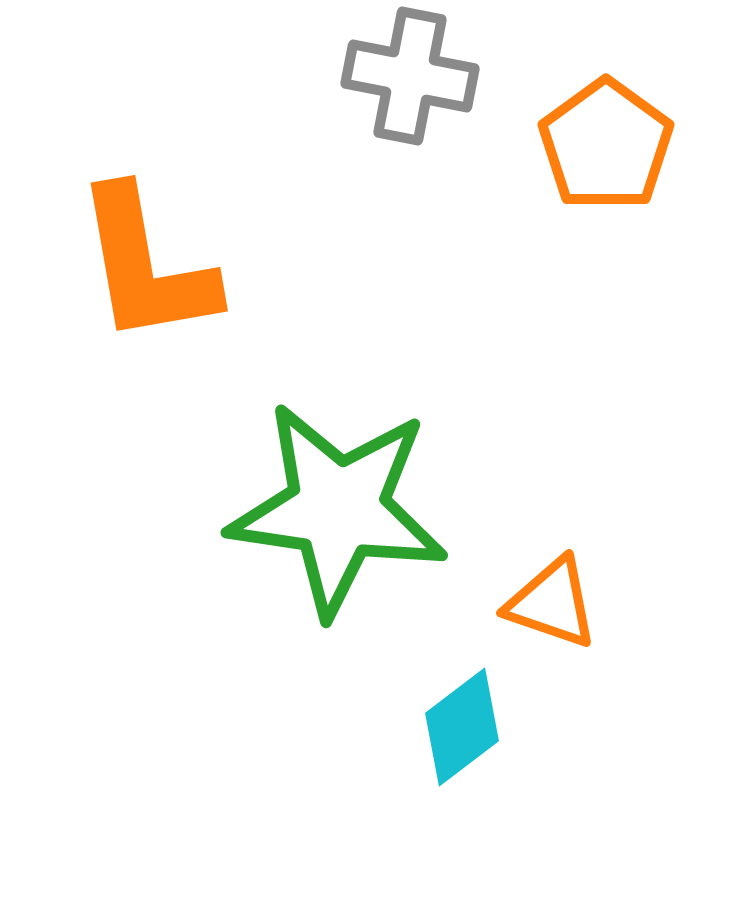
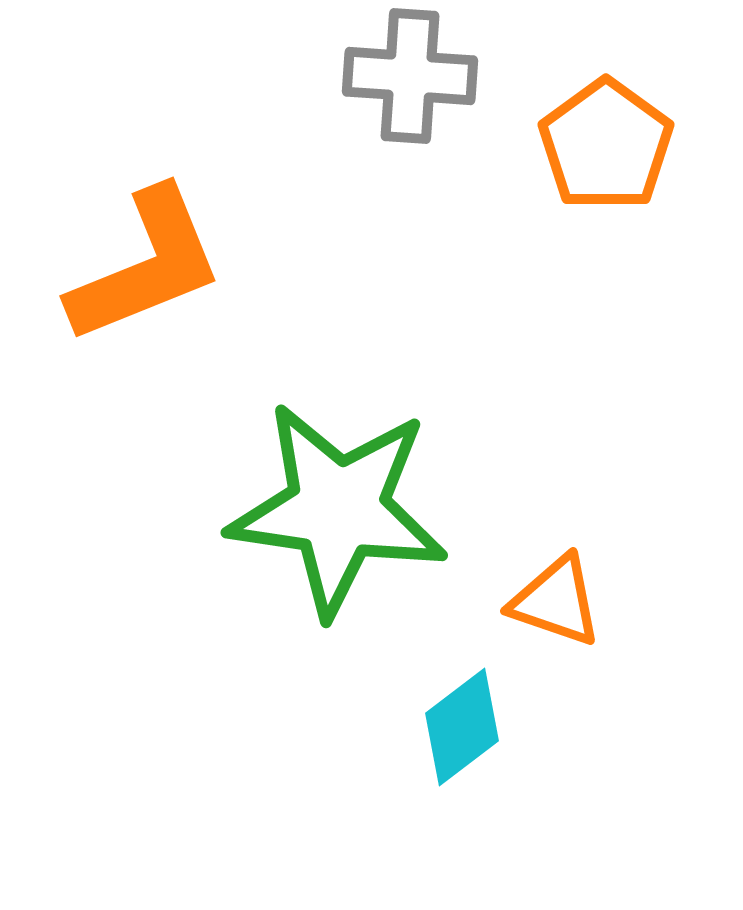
gray cross: rotated 7 degrees counterclockwise
orange L-shape: rotated 102 degrees counterclockwise
orange triangle: moved 4 px right, 2 px up
